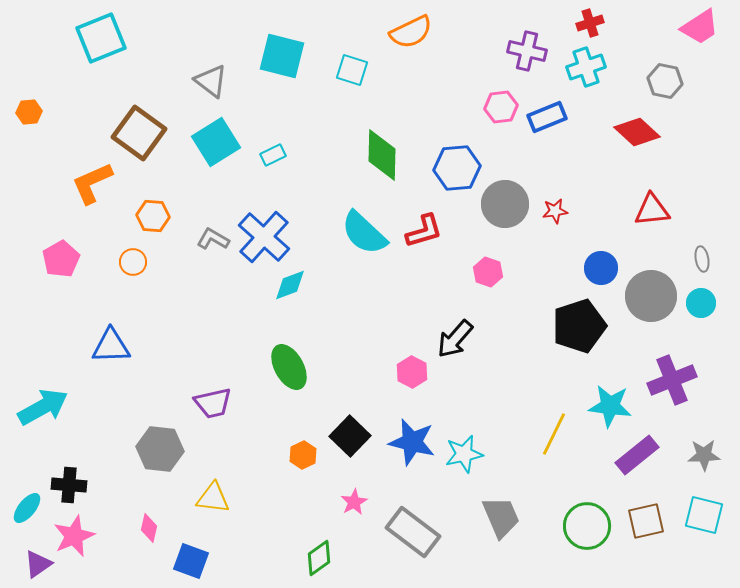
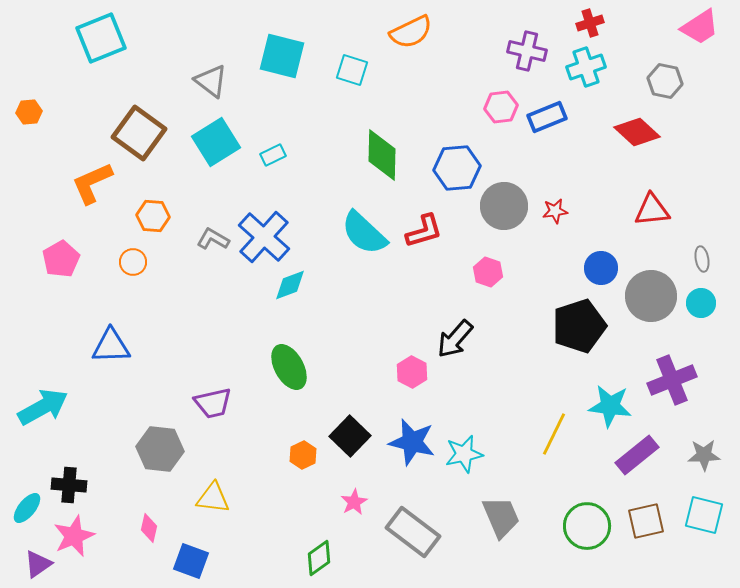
gray circle at (505, 204): moved 1 px left, 2 px down
